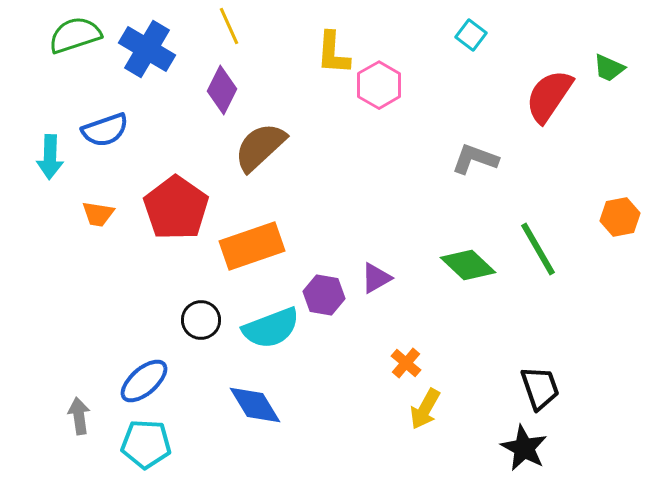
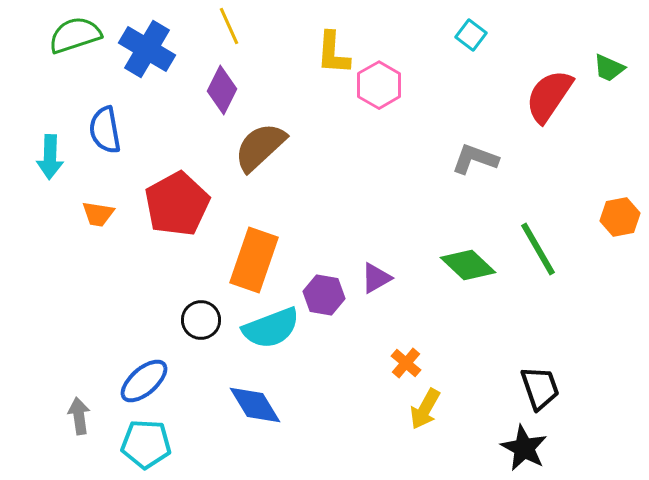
blue semicircle: rotated 99 degrees clockwise
red pentagon: moved 1 px right, 4 px up; rotated 8 degrees clockwise
orange rectangle: moved 2 px right, 14 px down; rotated 52 degrees counterclockwise
